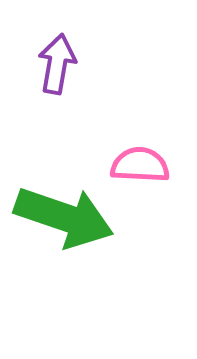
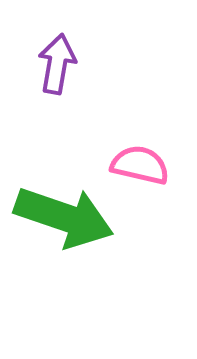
pink semicircle: rotated 10 degrees clockwise
